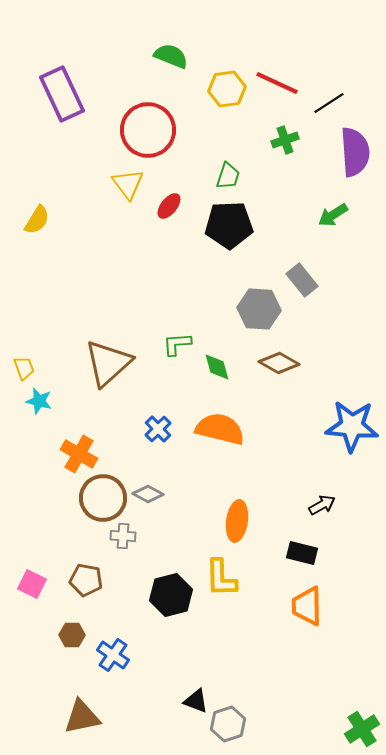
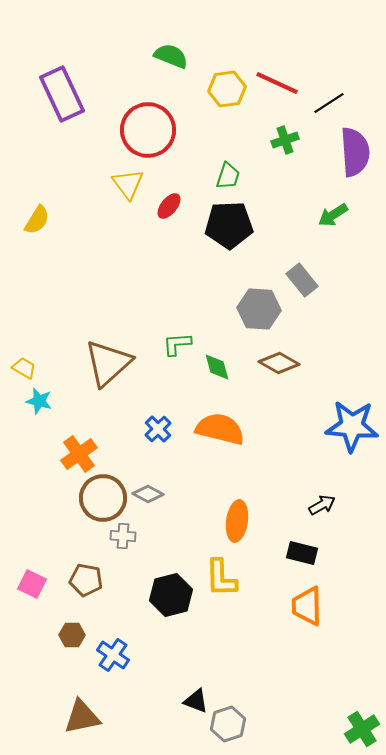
yellow trapezoid at (24, 368): rotated 40 degrees counterclockwise
orange cross at (79, 454): rotated 24 degrees clockwise
